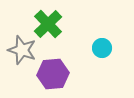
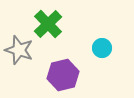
gray star: moved 3 px left
purple hexagon: moved 10 px right, 1 px down; rotated 8 degrees counterclockwise
